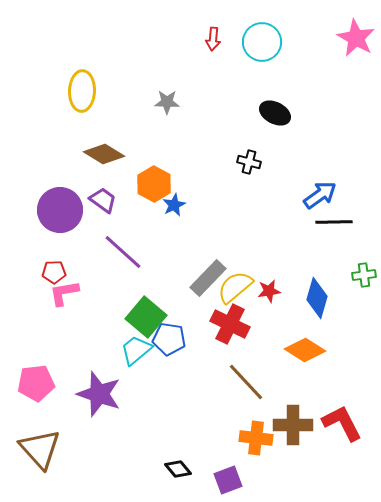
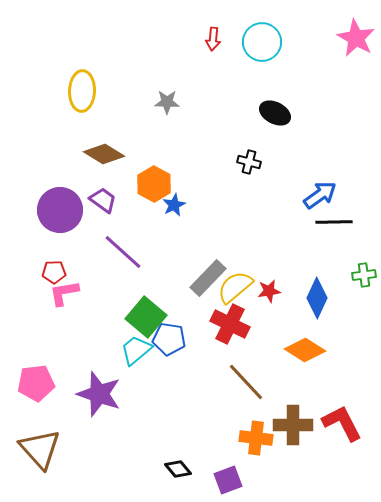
blue diamond: rotated 9 degrees clockwise
